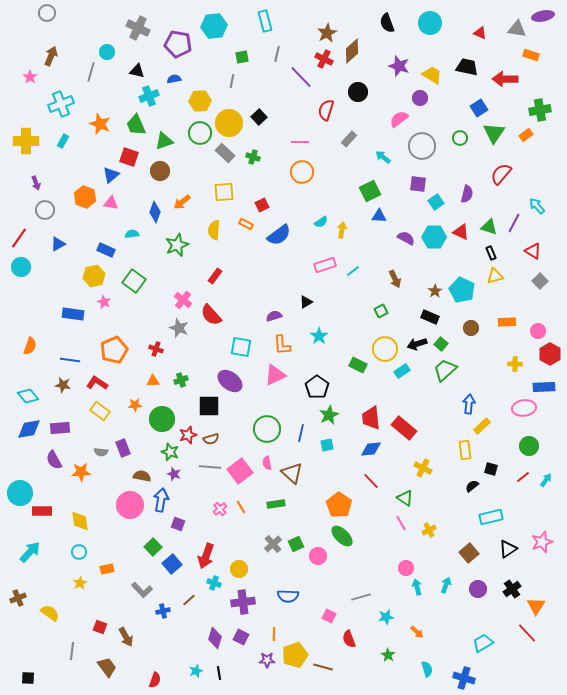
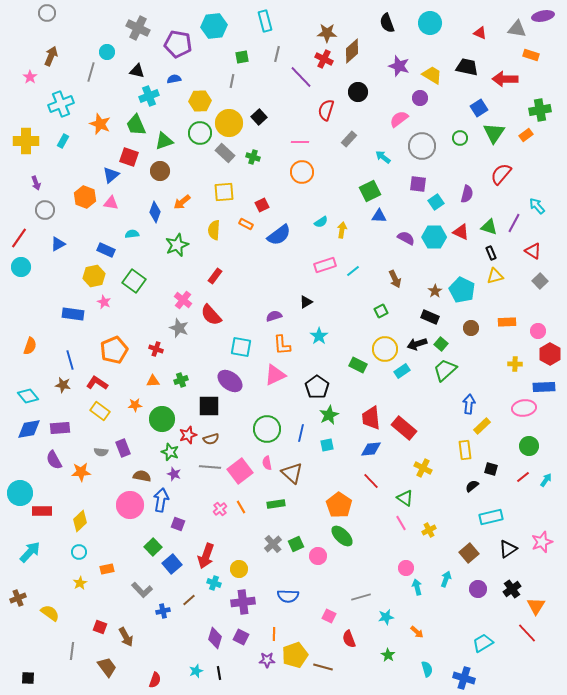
brown star at (327, 33): rotated 30 degrees clockwise
blue line at (70, 360): rotated 66 degrees clockwise
yellow diamond at (80, 521): rotated 55 degrees clockwise
cyan arrow at (446, 585): moved 6 px up
